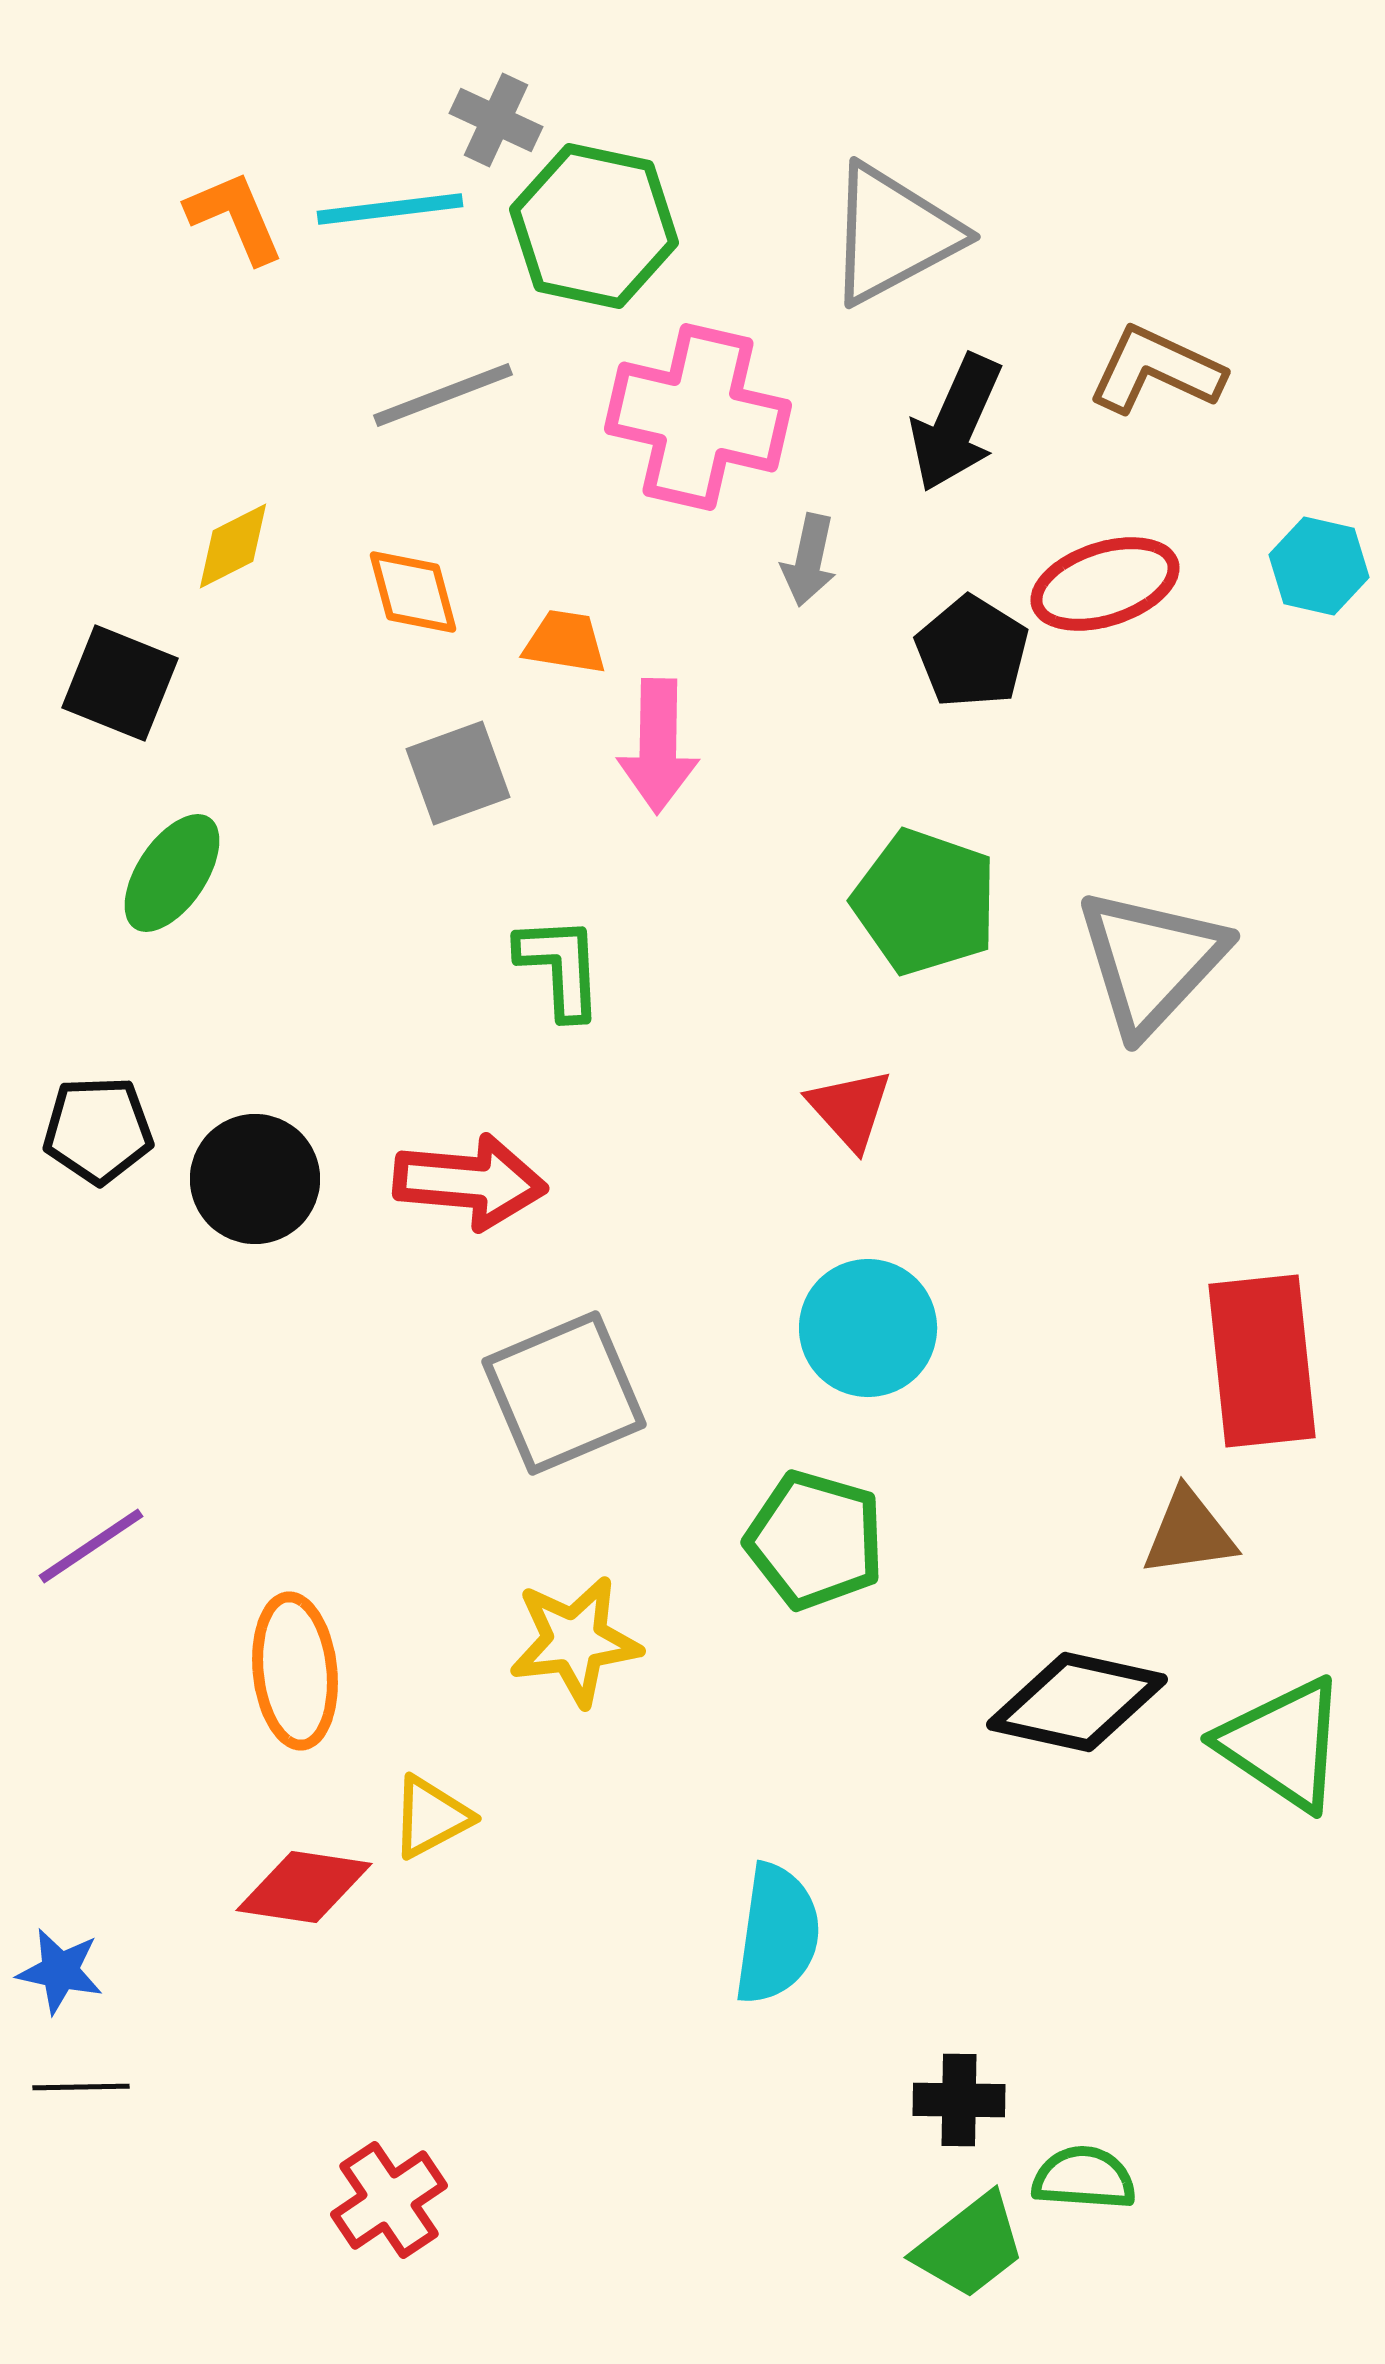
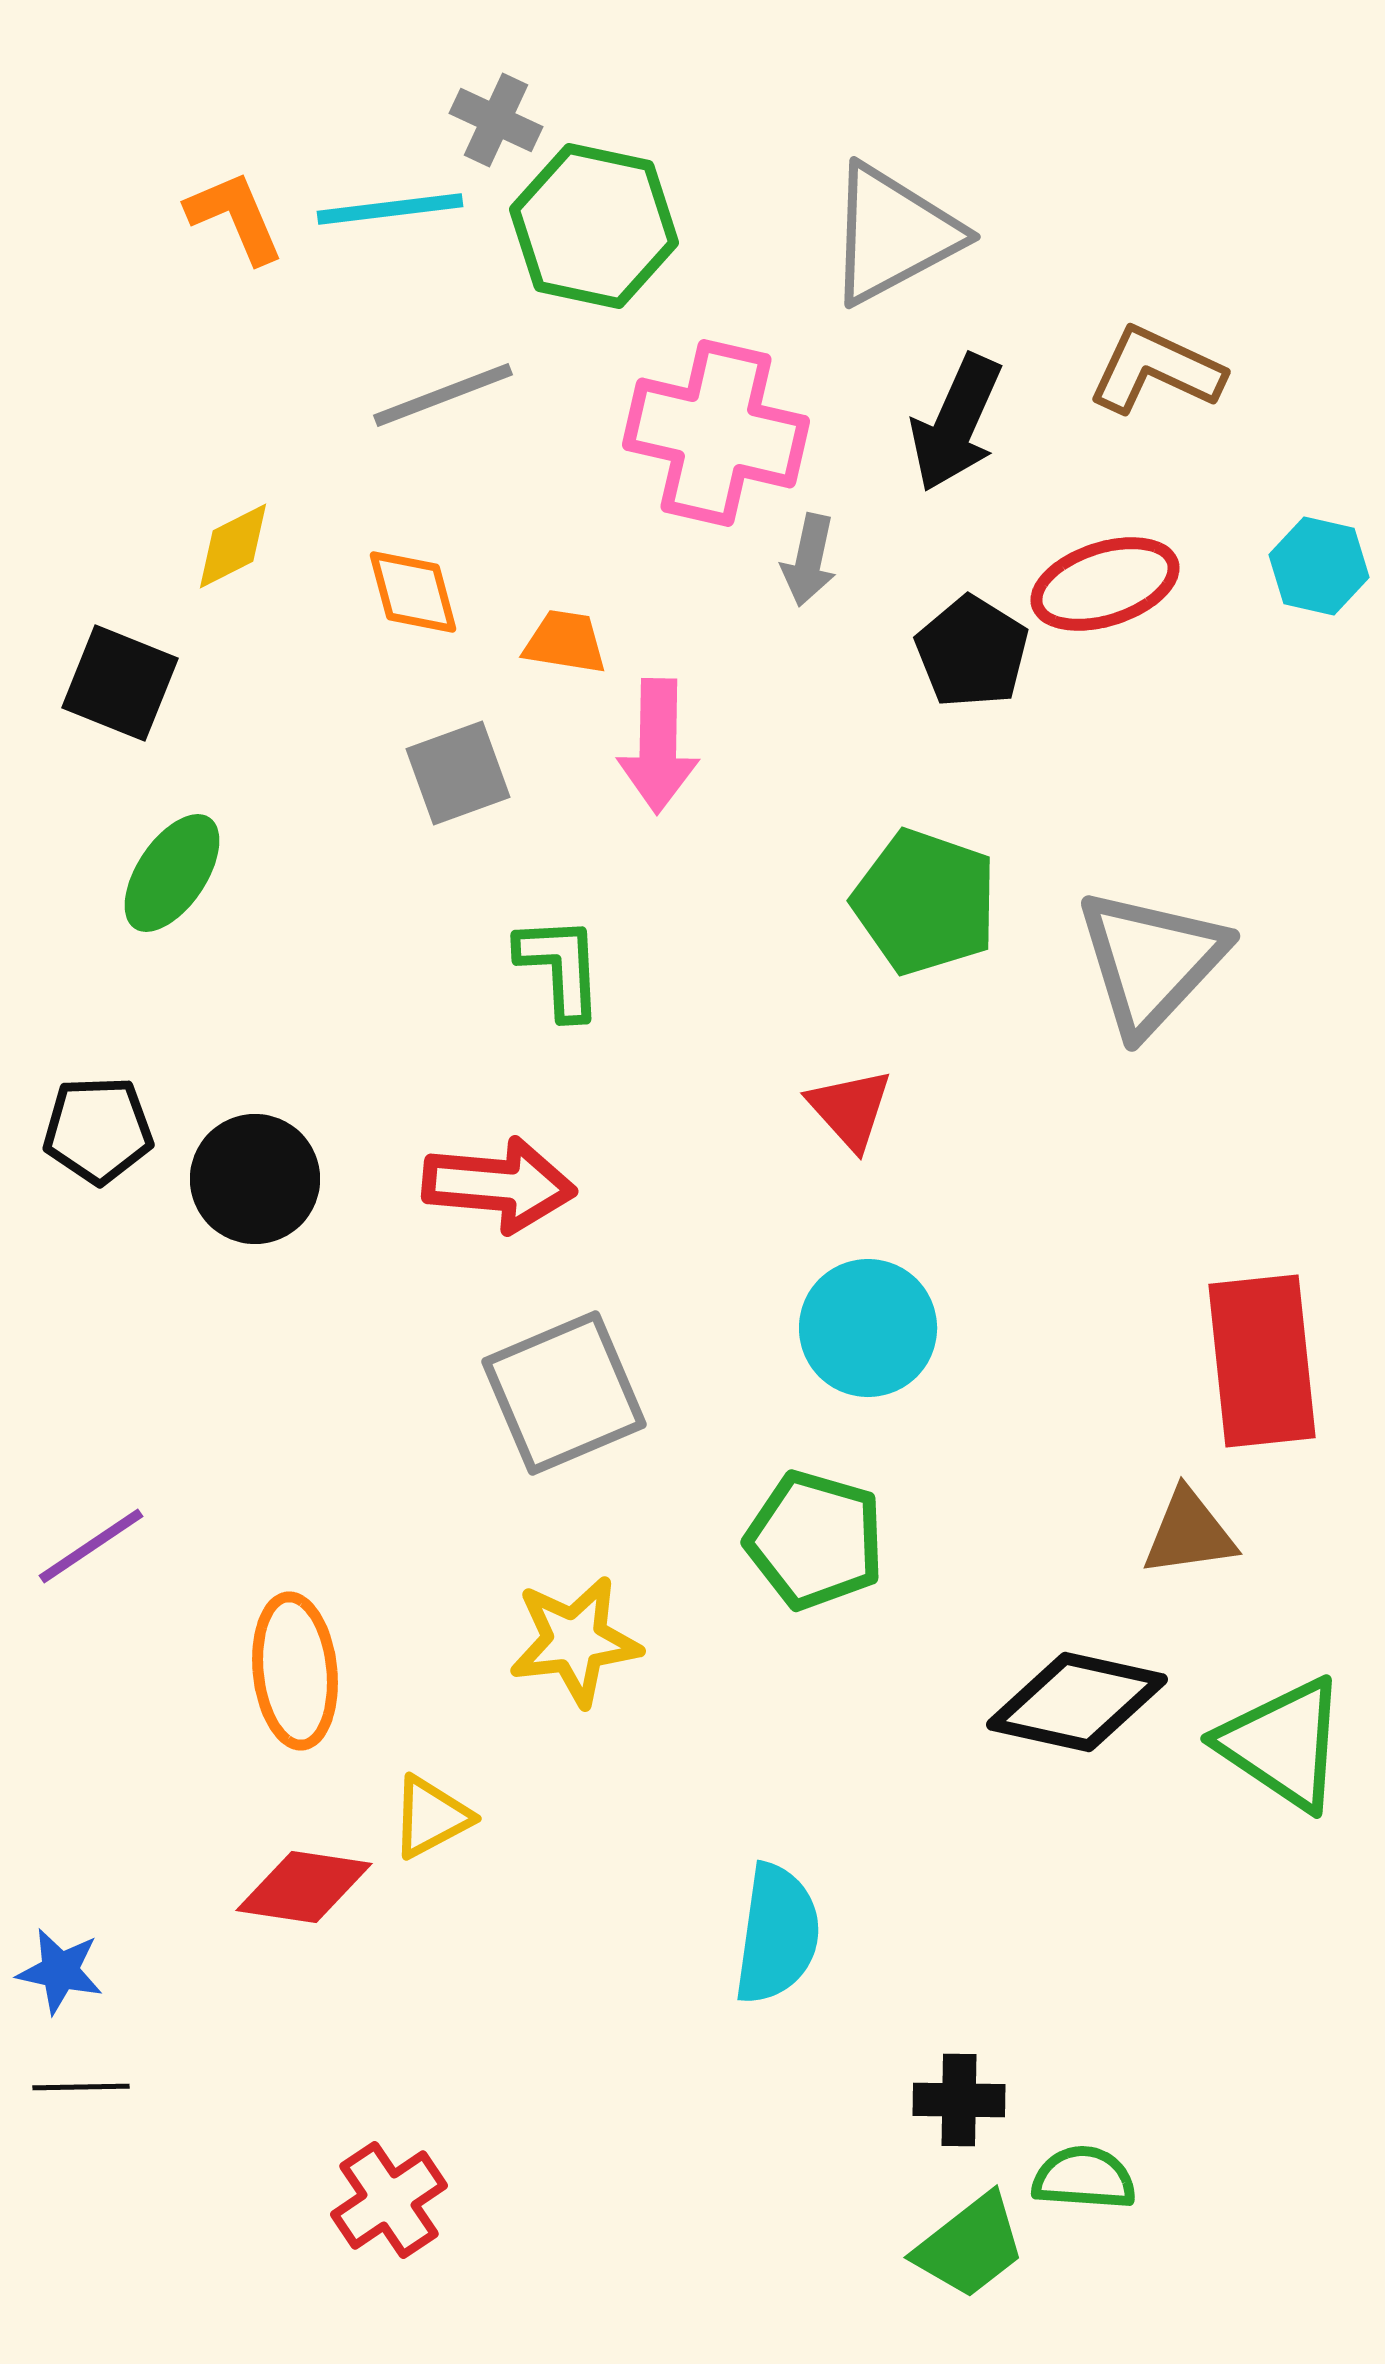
pink cross at (698, 417): moved 18 px right, 16 px down
red arrow at (470, 1182): moved 29 px right, 3 px down
